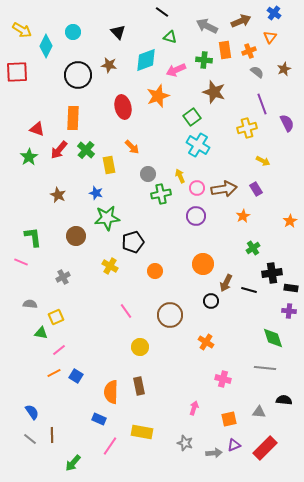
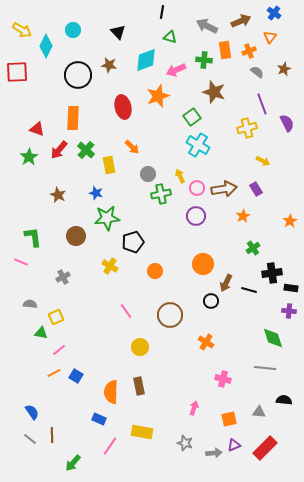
black line at (162, 12): rotated 64 degrees clockwise
cyan circle at (73, 32): moved 2 px up
